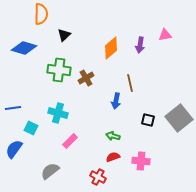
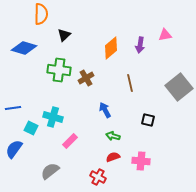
blue arrow: moved 11 px left, 9 px down; rotated 140 degrees clockwise
cyan cross: moved 5 px left, 4 px down
gray square: moved 31 px up
